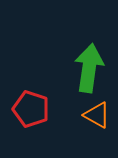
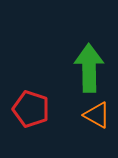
green arrow: rotated 9 degrees counterclockwise
